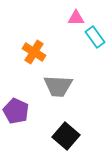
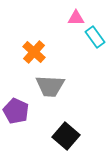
orange cross: rotated 10 degrees clockwise
gray trapezoid: moved 8 px left
